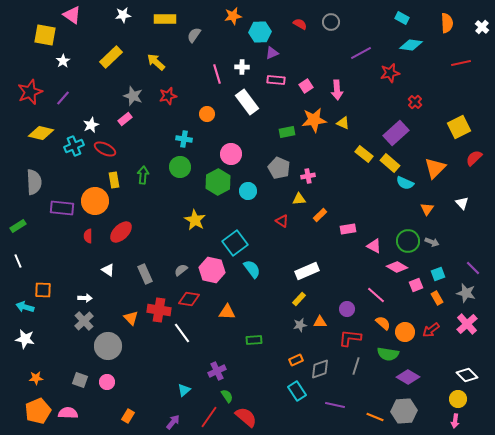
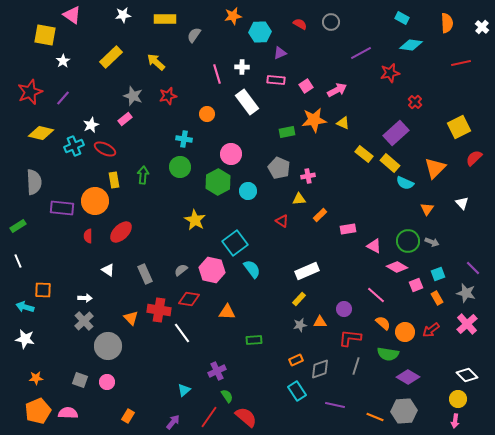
purple triangle at (272, 53): moved 8 px right
pink arrow at (337, 90): rotated 114 degrees counterclockwise
purple circle at (347, 309): moved 3 px left
